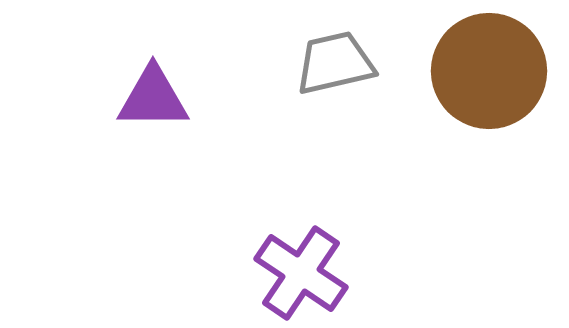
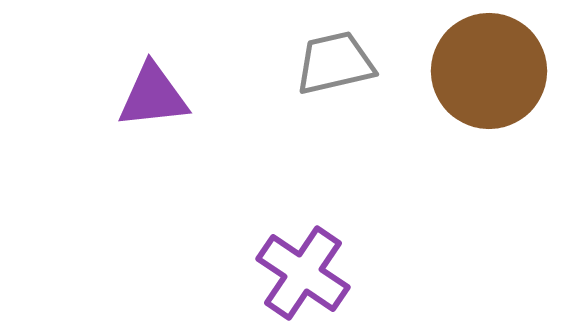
purple triangle: moved 2 px up; rotated 6 degrees counterclockwise
purple cross: moved 2 px right
